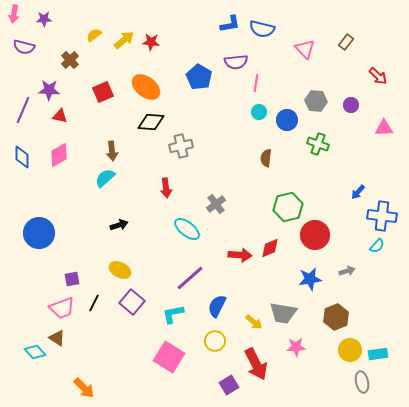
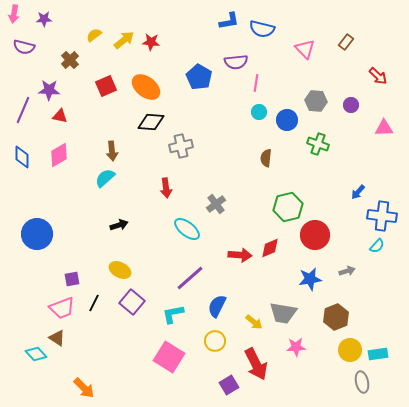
blue L-shape at (230, 24): moved 1 px left, 3 px up
red square at (103, 92): moved 3 px right, 6 px up
blue circle at (39, 233): moved 2 px left, 1 px down
cyan diamond at (35, 352): moved 1 px right, 2 px down
